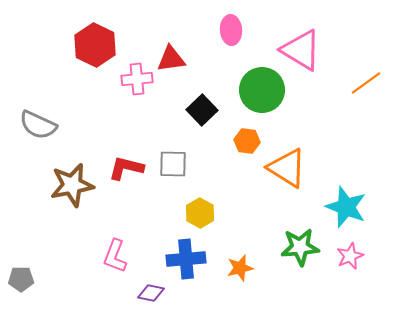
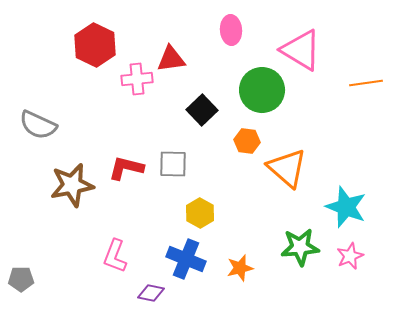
orange line: rotated 28 degrees clockwise
orange triangle: rotated 9 degrees clockwise
blue cross: rotated 27 degrees clockwise
